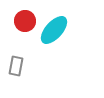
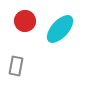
cyan ellipse: moved 6 px right, 1 px up
